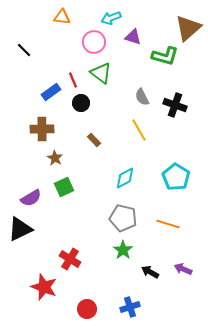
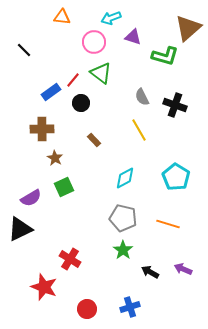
red line: rotated 63 degrees clockwise
